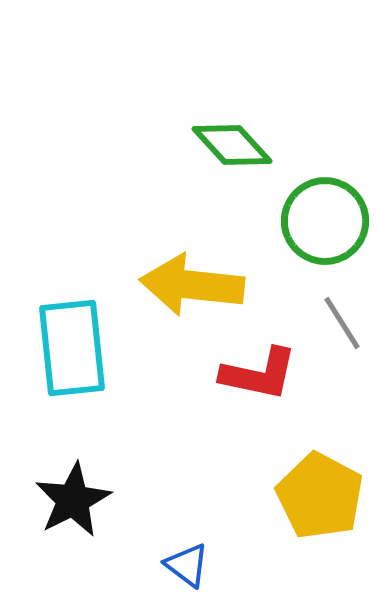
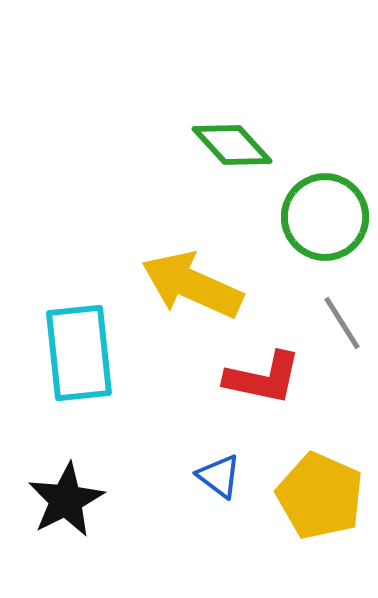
green circle: moved 4 px up
yellow arrow: rotated 18 degrees clockwise
cyan rectangle: moved 7 px right, 5 px down
red L-shape: moved 4 px right, 4 px down
yellow pentagon: rotated 4 degrees counterclockwise
black star: moved 7 px left
blue triangle: moved 32 px right, 89 px up
